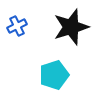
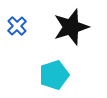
blue cross: rotated 18 degrees counterclockwise
